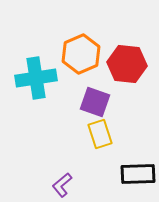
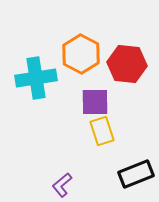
orange hexagon: rotated 9 degrees counterclockwise
purple square: rotated 20 degrees counterclockwise
yellow rectangle: moved 2 px right, 3 px up
black rectangle: moved 2 px left; rotated 20 degrees counterclockwise
